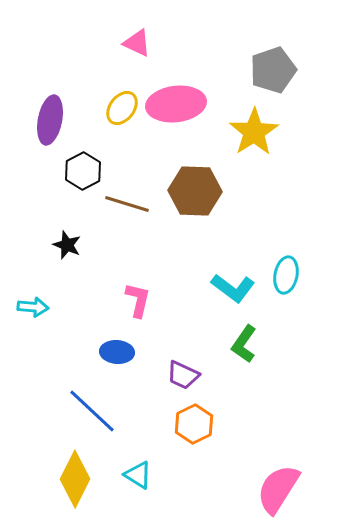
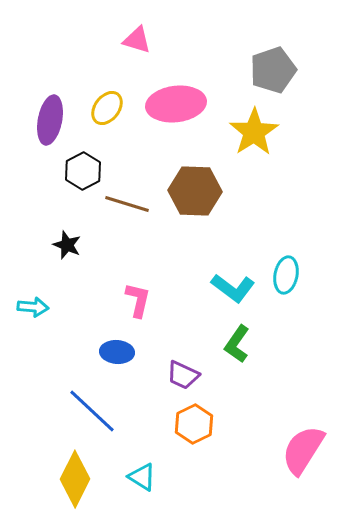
pink triangle: moved 3 px up; rotated 8 degrees counterclockwise
yellow ellipse: moved 15 px left
green L-shape: moved 7 px left
cyan triangle: moved 4 px right, 2 px down
pink semicircle: moved 25 px right, 39 px up
